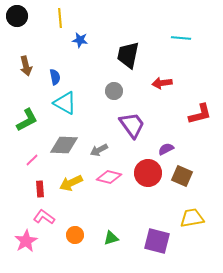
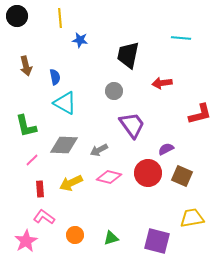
green L-shape: moved 1 px left, 6 px down; rotated 105 degrees clockwise
